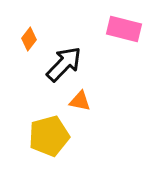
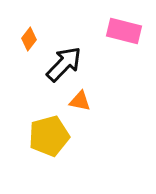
pink rectangle: moved 2 px down
